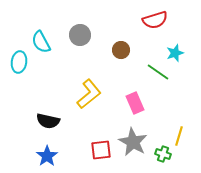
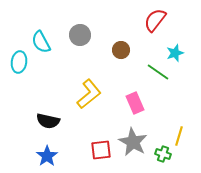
red semicircle: rotated 145 degrees clockwise
